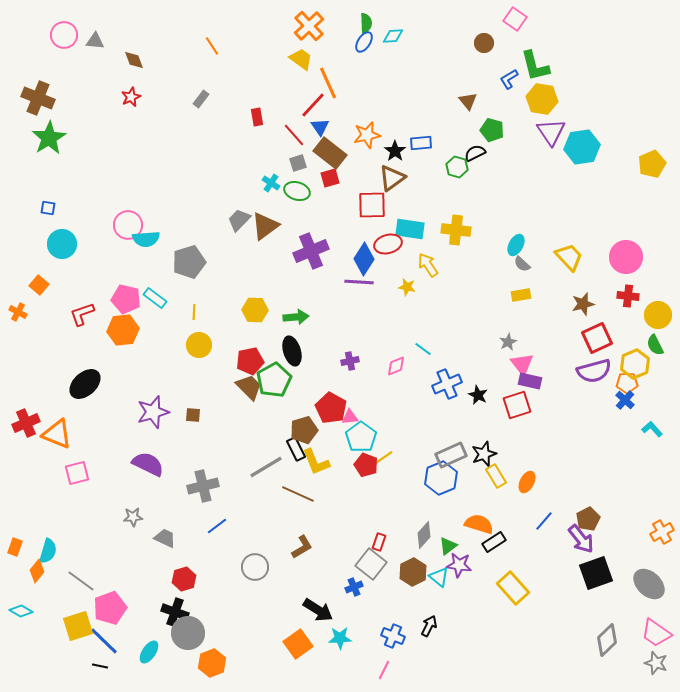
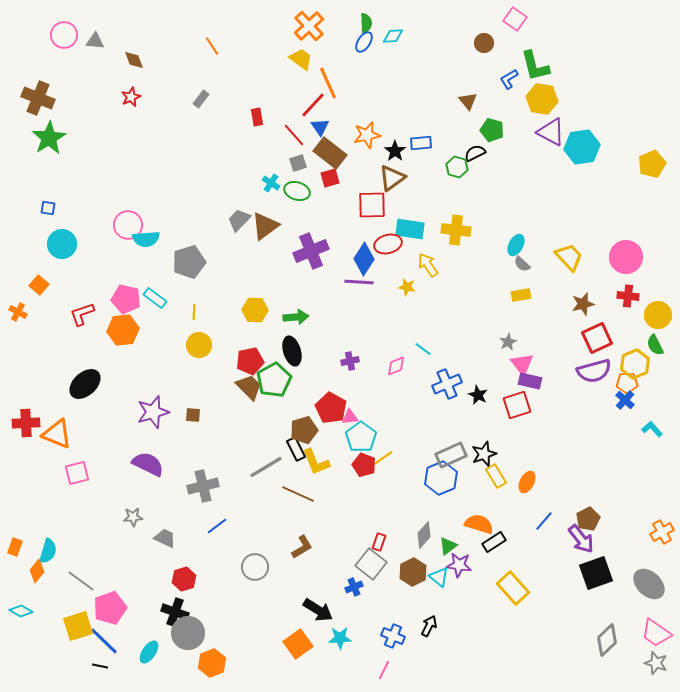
purple triangle at (551, 132): rotated 28 degrees counterclockwise
red cross at (26, 423): rotated 20 degrees clockwise
red pentagon at (366, 465): moved 2 px left
